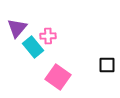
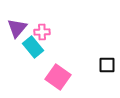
pink cross: moved 6 px left, 4 px up
